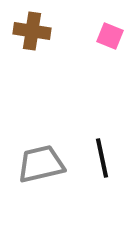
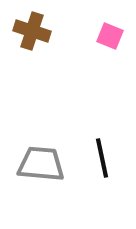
brown cross: rotated 9 degrees clockwise
gray trapezoid: rotated 18 degrees clockwise
